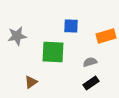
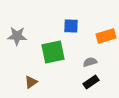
gray star: rotated 12 degrees clockwise
green square: rotated 15 degrees counterclockwise
black rectangle: moved 1 px up
